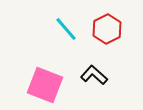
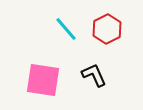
black L-shape: rotated 24 degrees clockwise
pink square: moved 2 px left, 5 px up; rotated 12 degrees counterclockwise
